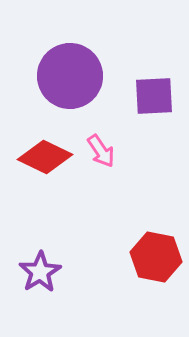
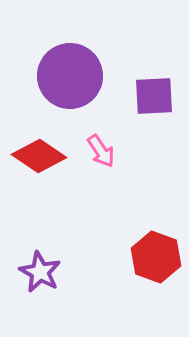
red diamond: moved 6 px left, 1 px up; rotated 8 degrees clockwise
red hexagon: rotated 9 degrees clockwise
purple star: rotated 12 degrees counterclockwise
